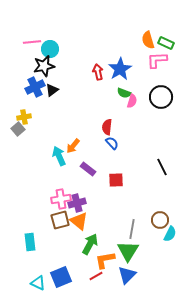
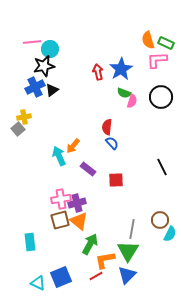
blue star: moved 1 px right
